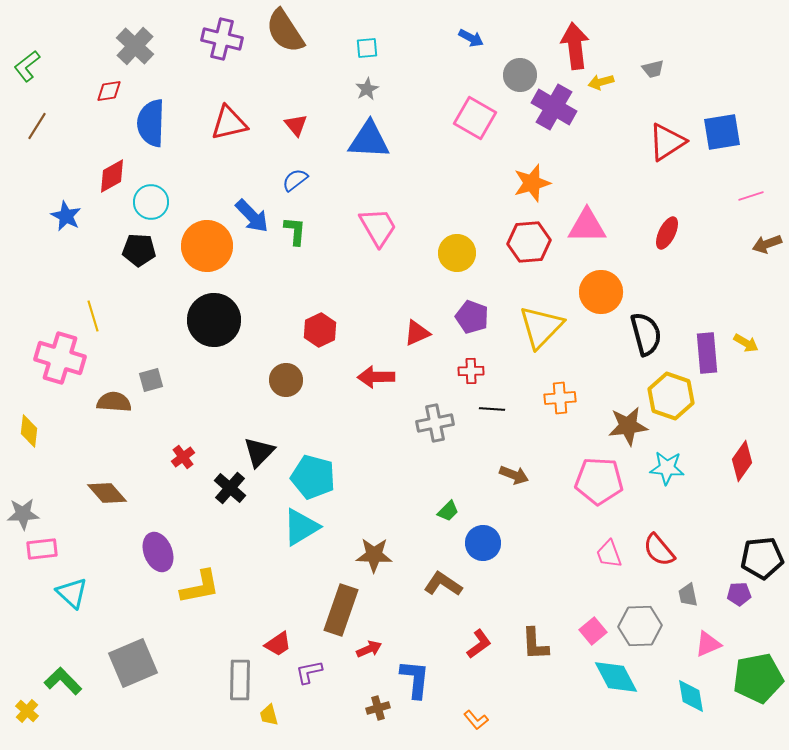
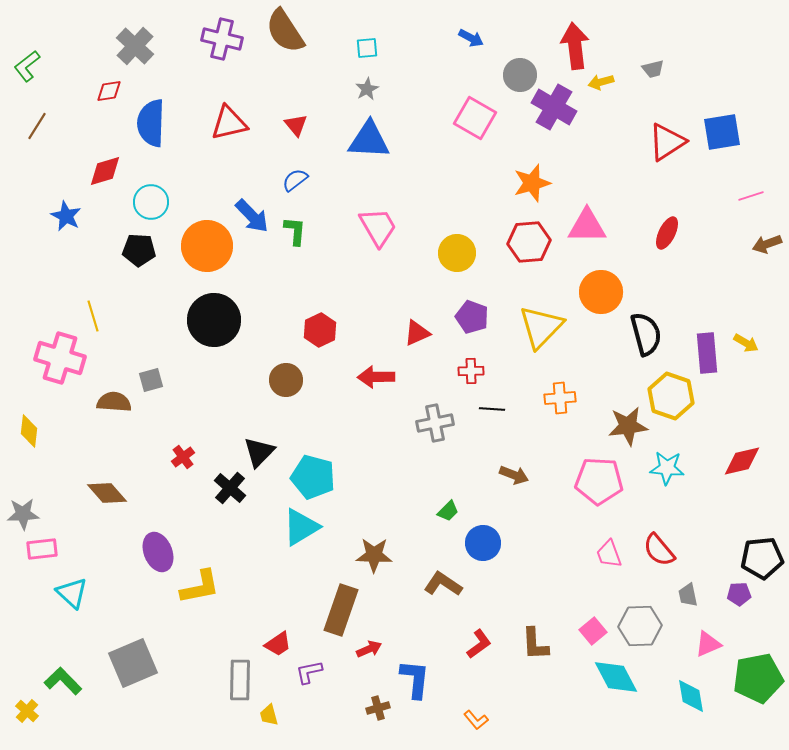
red diamond at (112, 176): moved 7 px left, 5 px up; rotated 12 degrees clockwise
red diamond at (742, 461): rotated 42 degrees clockwise
